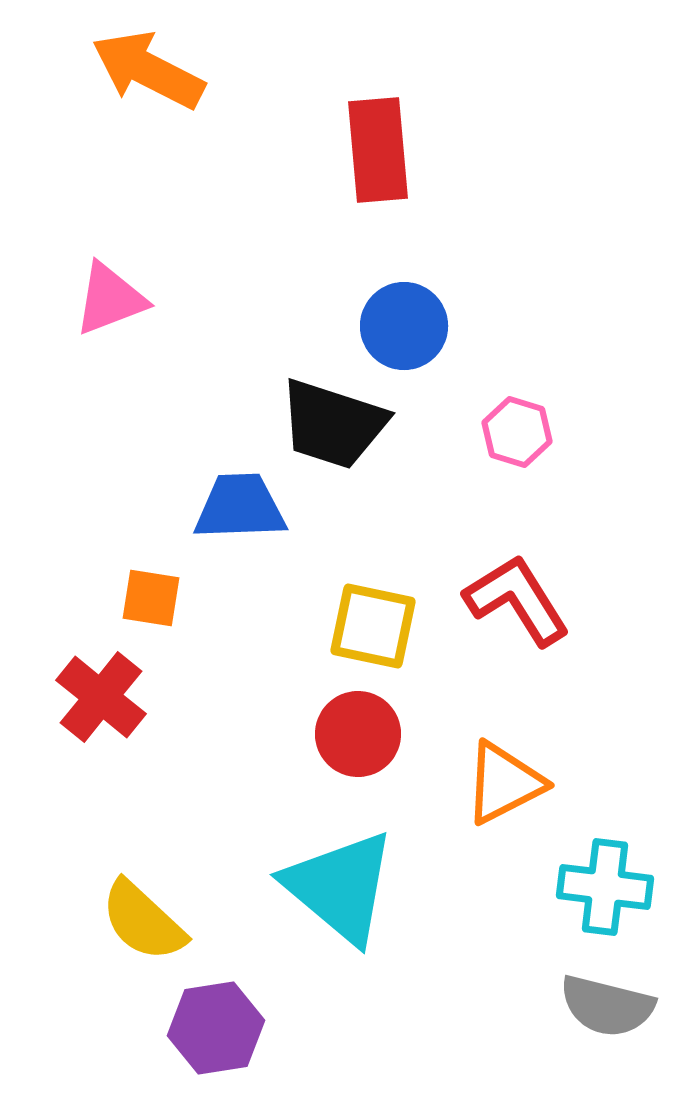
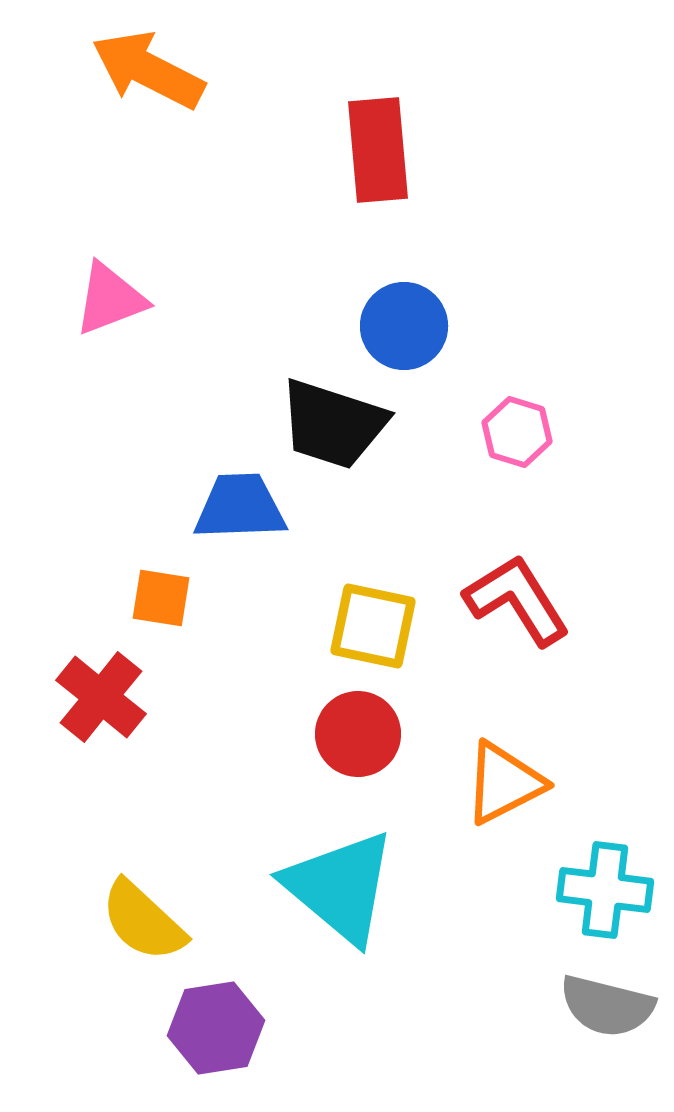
orange square: moved 10 px right
cyan cross: moved 3 px down
